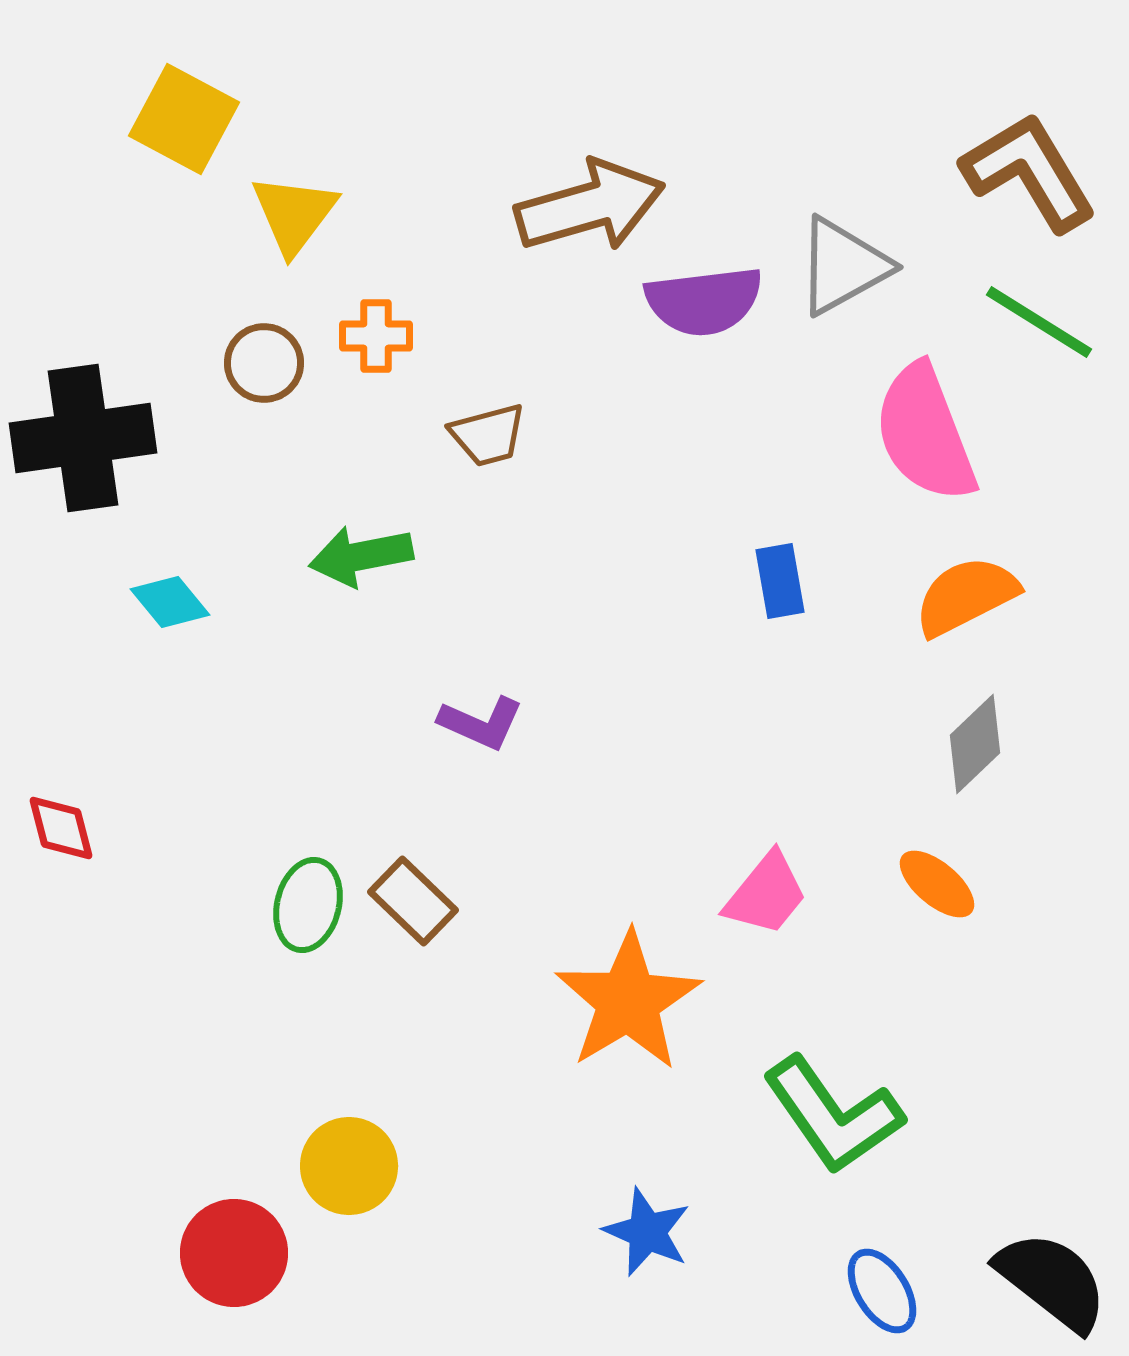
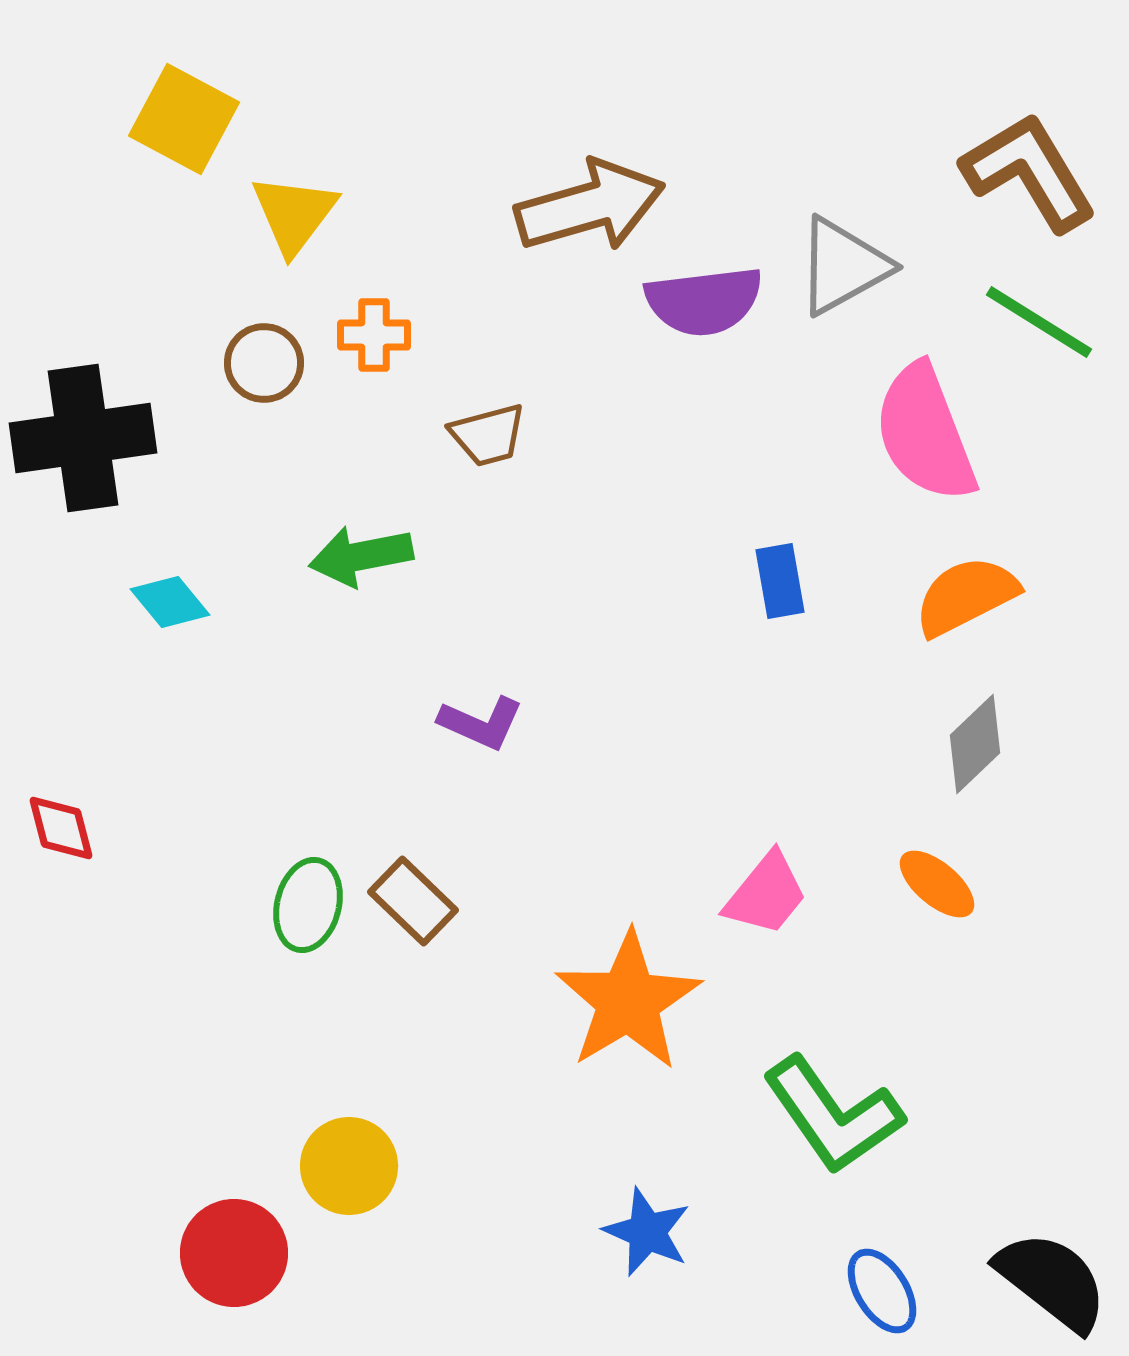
orange cross: moved 2 px left, 1 px up
